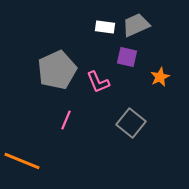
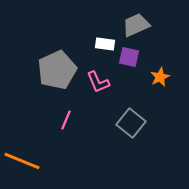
white rectangle: moved 17 px down
purple square: moved 2 px right
